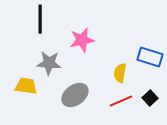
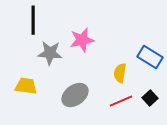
black line: moved 7 px left, 1 px down
blue rectangle: rotated 15 degrees clockwise
gray star: moved 1 px right, 10 px up
